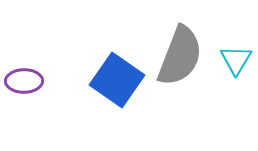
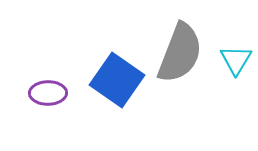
gray semicircle: moved 3 px up
purple ellipse: moved 24 px right, 12 px down
